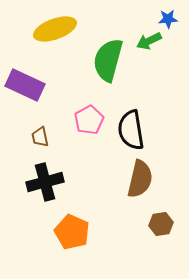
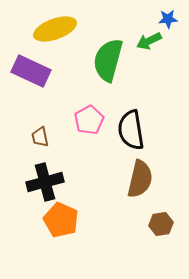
purple rectangle: moved 6 px right, 14 px up
orange pentagon: moved 11 px left, 12 px up
